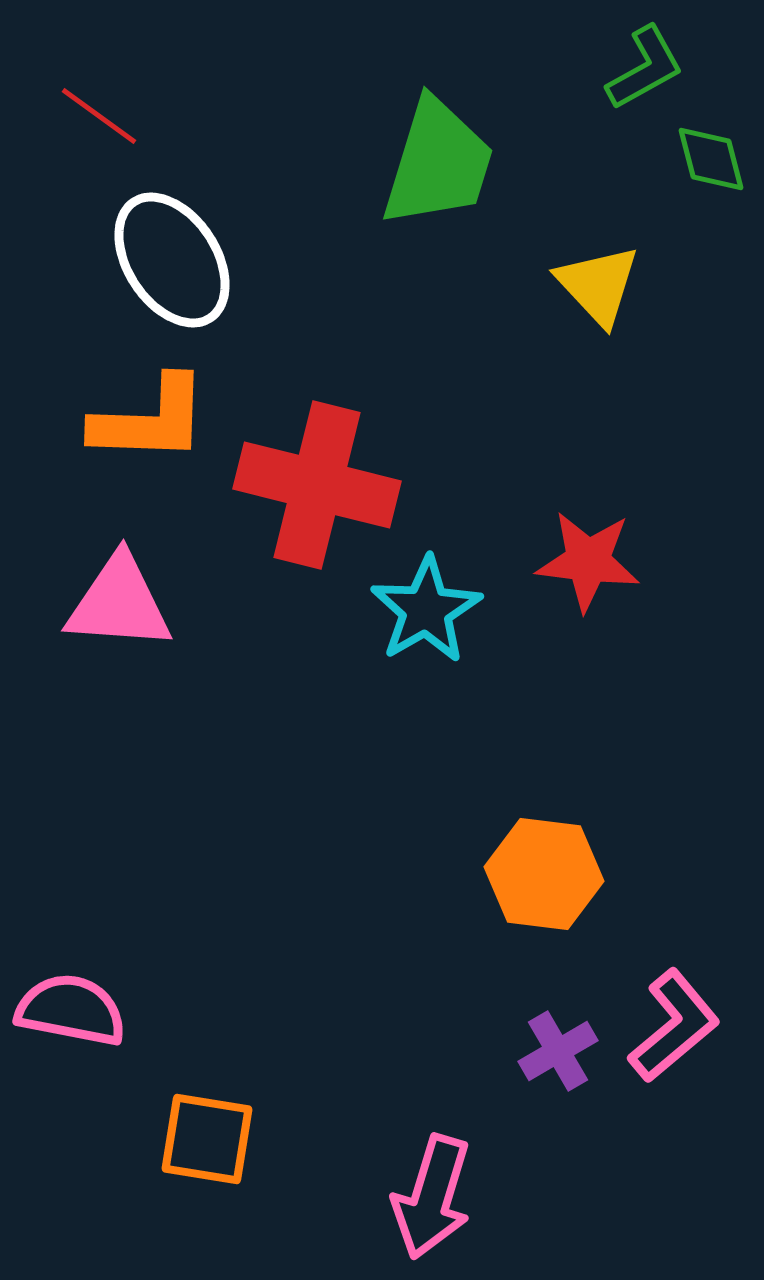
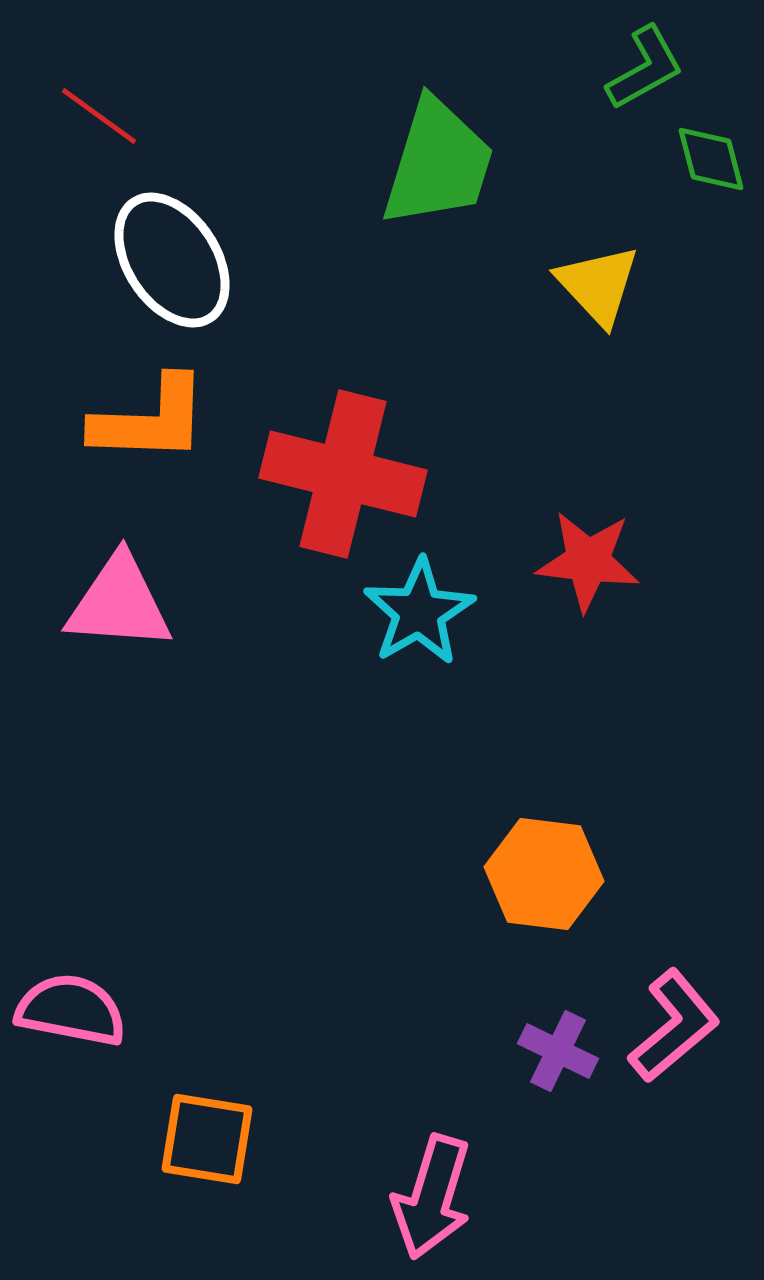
red cross: moved 26 px right, 11 px up
cyan star: moved 7 px left, 2 px down
purple cross: rotated 34 degrees counterclockwise
